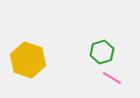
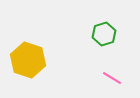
green hexagon: moved 2 px right, 18 px up
